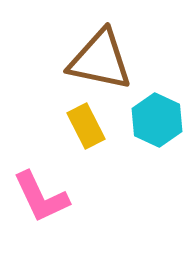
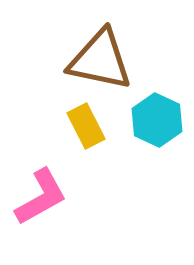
pink L-shape: rotated 94 degrees counterclockwise
